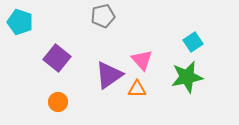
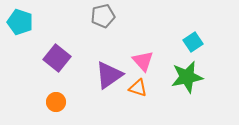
pink triangle: moved 1 px right, 1 px down
orange triangle: moved 1 px right, 1 px up; rotated 18 degrees clockwise
orange circle: moved 2 px left
